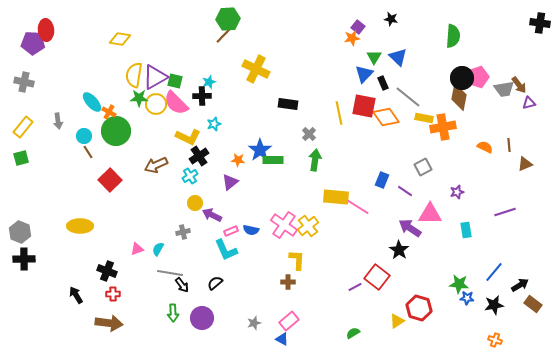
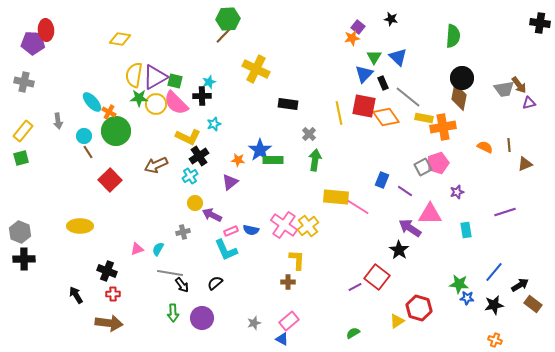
pink pentagon at (478, 77): moved 40 px left, 86 px down
yellow rectangle at (23, 127): moved 4 px down
